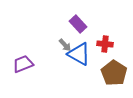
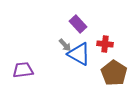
purple trapezoid: moved 6 px down; rotated 15 degrees clockwise
